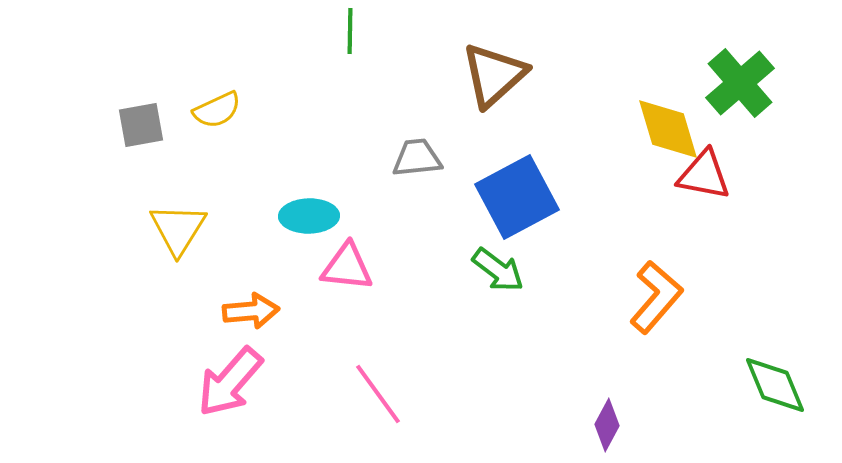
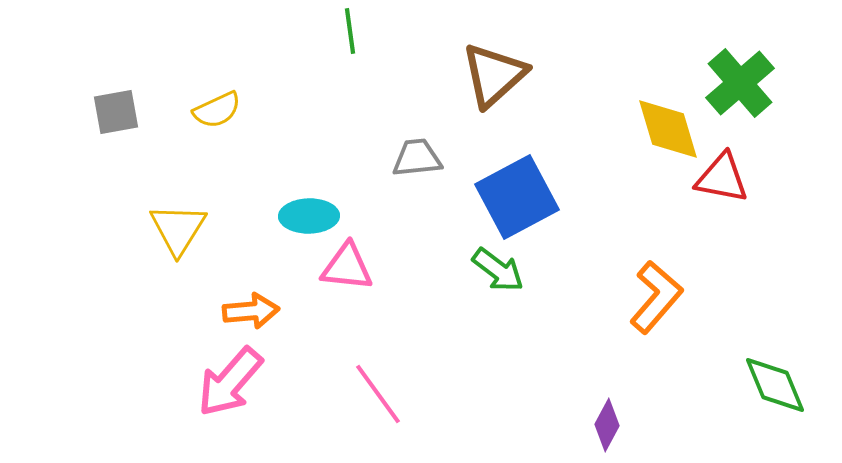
green line: rotated 9 degrees counterclockwise
gray square: moved 25 px left, 13 px up
red triangle: moved 18 px right, 3 px down
